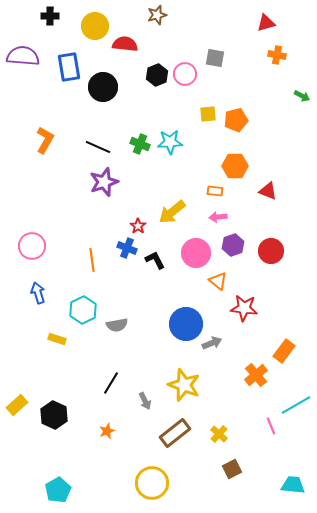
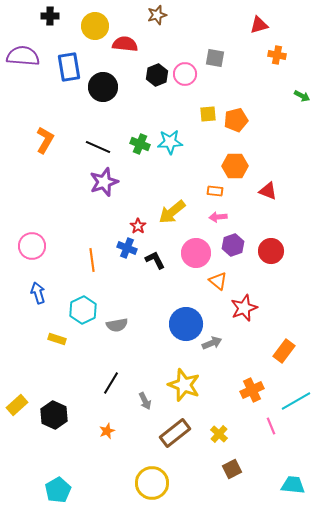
red triangle at (266, 23): moved 7 px left, 2 px down
red star at (244, 308): rotated 28 degrees counterclockwise
orange cross at (256, 375): moved 4 px left, 15 px down; rotated 15 degrees clockwise
cyan line at (296, 405): moved 4 px up
